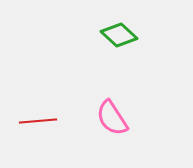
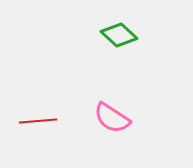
pink semicircle: rotated 24 degrees counterclockwise
